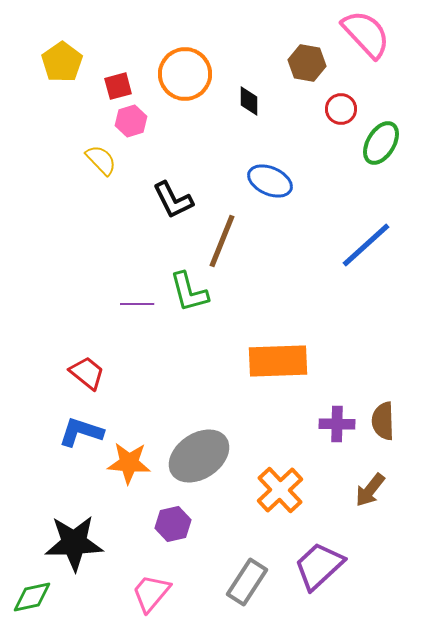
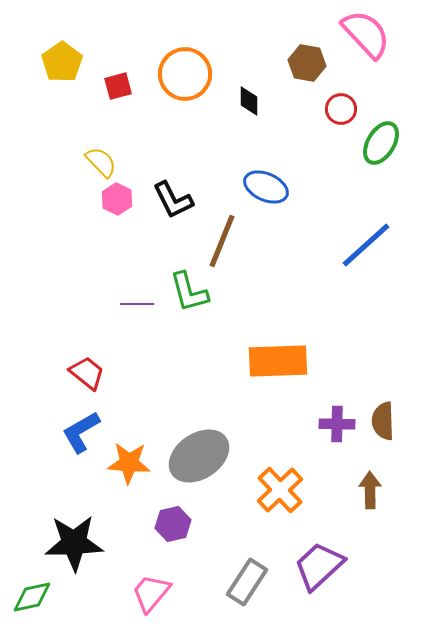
pink hexagon: moved 14 px left, 78 px down; rotated 16 degrees counterclockwise
yellow semicircle: moved 2 px down
blue ellipse: moved 4 px left, 6 px down
blue L-shape: rotated 48 degrees counterclockwise
brown arrow: rotated 141 degrees clockwise
